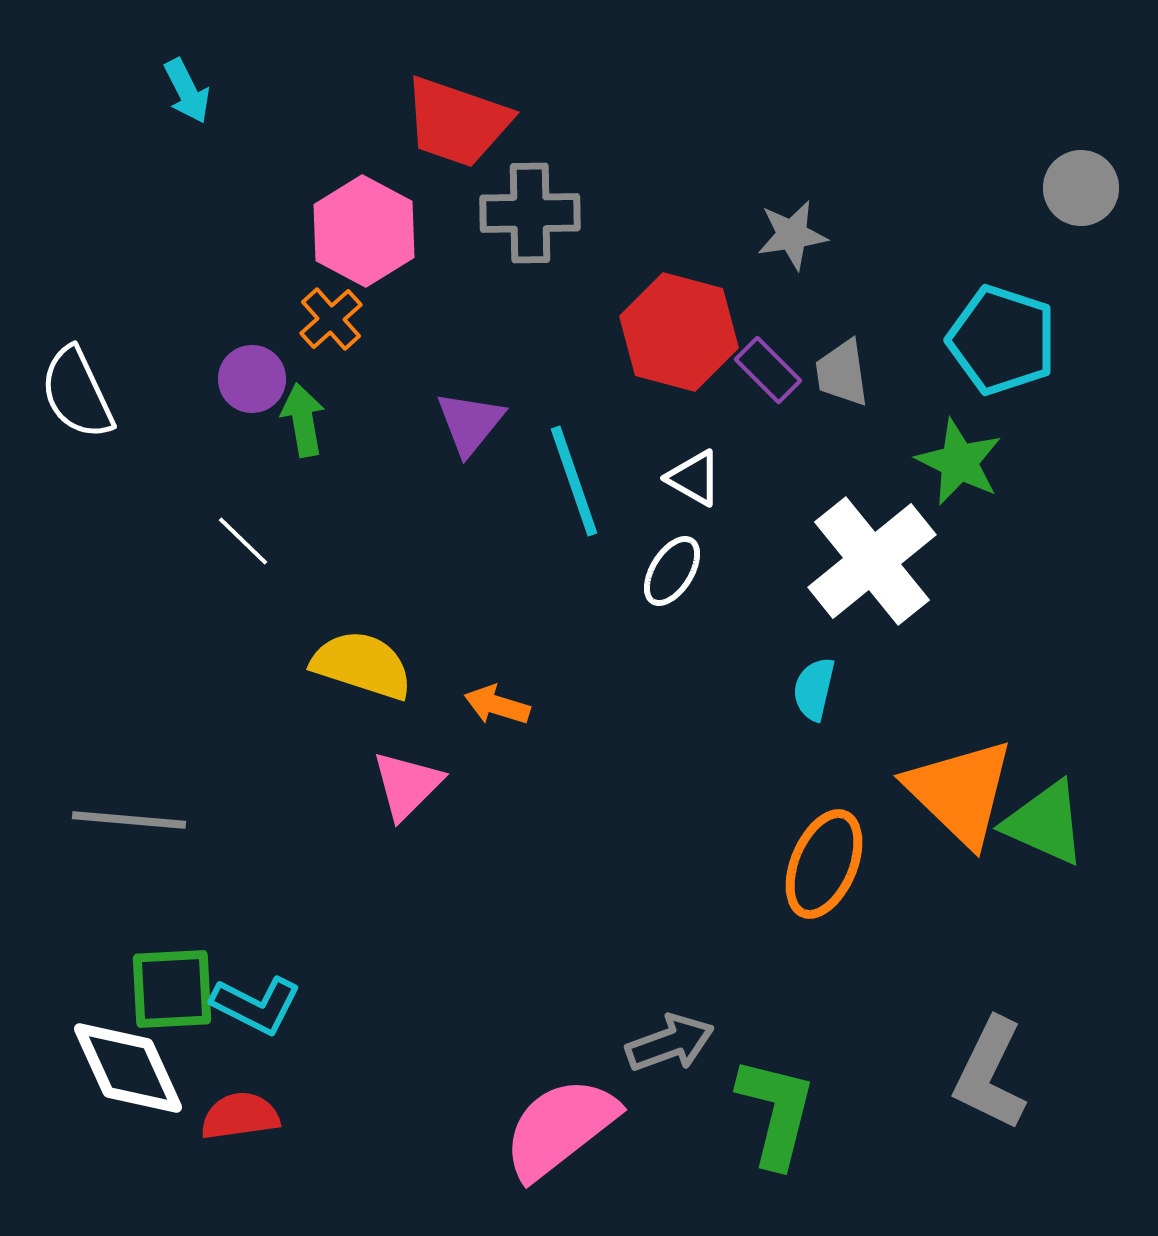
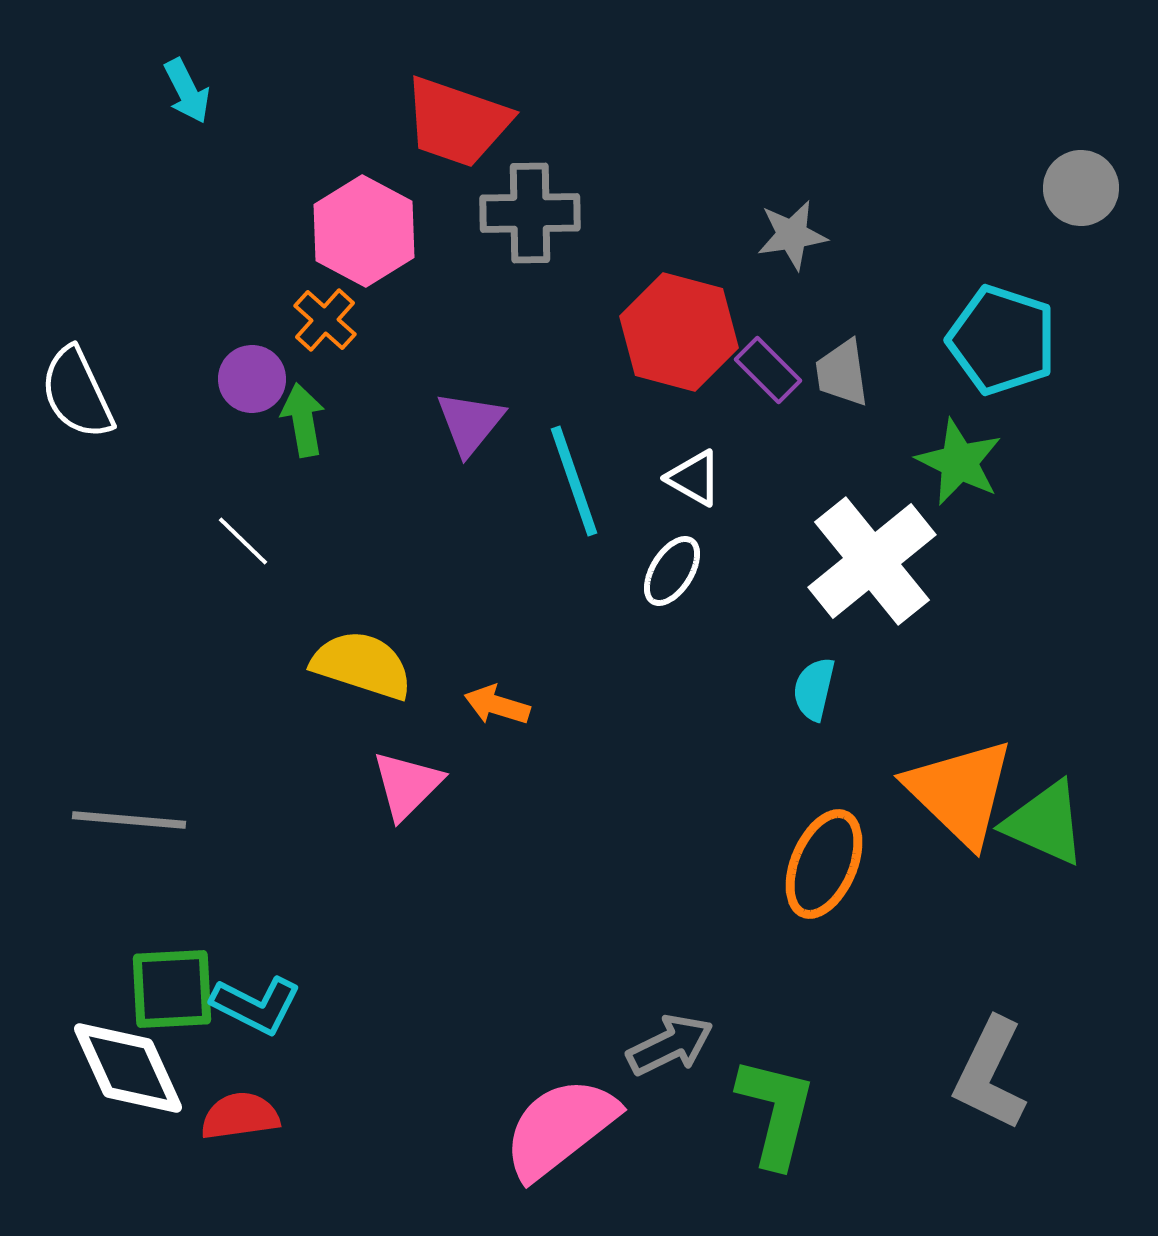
orange cross: moved 6 px left, 1 px down; rotated 6 degrees counterclockwise
gray arrow: moved 2 px down; rotated 6 degrees counterclockwise
